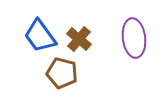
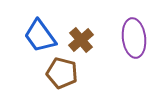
brown cross: moved 2 px right, 1 px down; rotated 10 degrees clockwise
